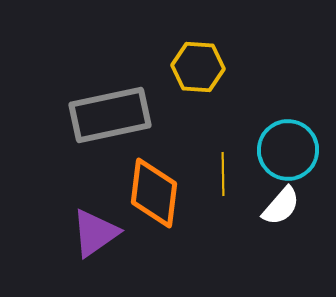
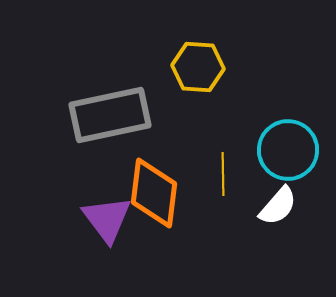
white semicircle: moved 3 px left
purple triangle: moved 12 px right, 14 px up; rotated 32 degrees counterclockwise
